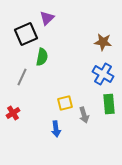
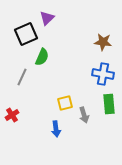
green semicircle: rotated 12 degrees clockwise
blue cross: rotated 20 degrees counterclockwise
red cross: moved 1 px left, 2 px down
